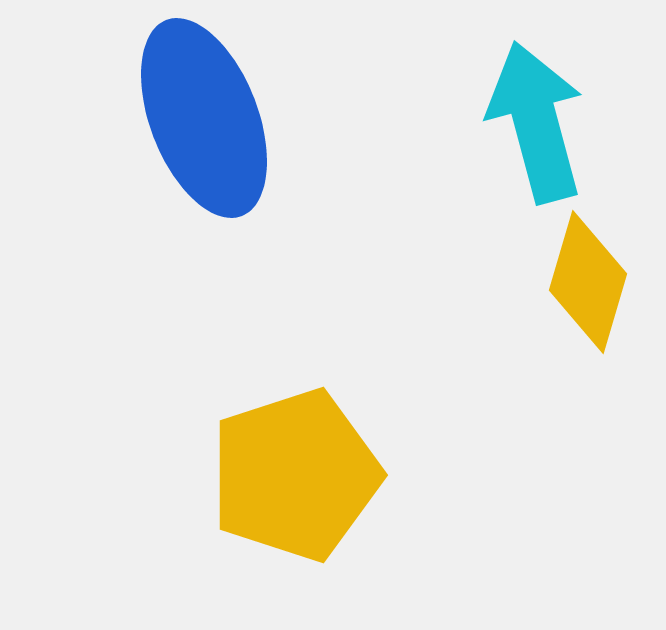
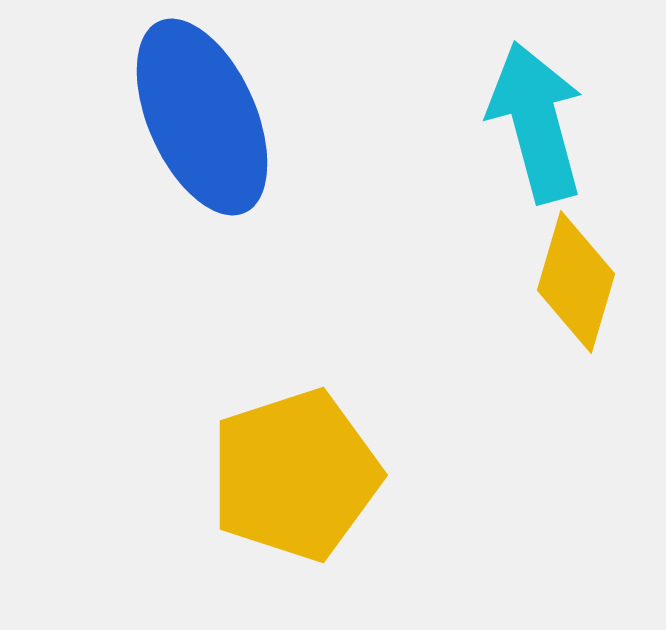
blue ellipse: moved 2 px left, 1 px up; rotated 3 degrees counterclockwise
yellow diamond: moved 12 px left
